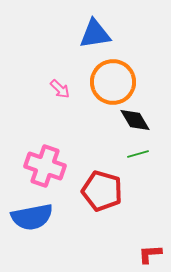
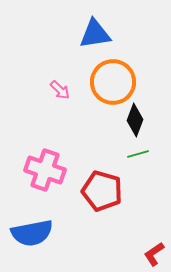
pink arrow: moved 1 px down
black diamond: rotated 52 degrees clockwise
pink cross: moved 4 px down
blue semicircle: moved 16 px down
red L-shape: moved 4 px right; rotated 30 degrees counterclockwise
